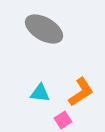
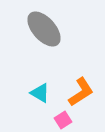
gray ellipse: rotated 18 degrees clockwise
cyan triangle: rotated 25 degrees clockwise
